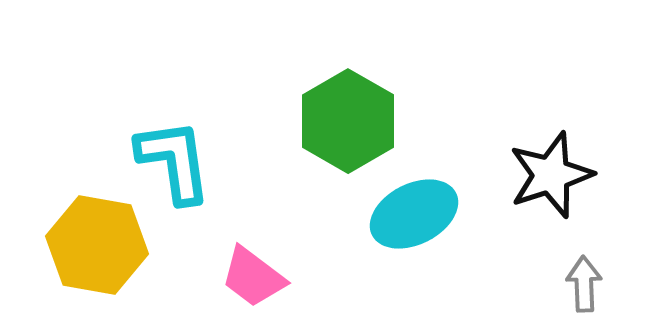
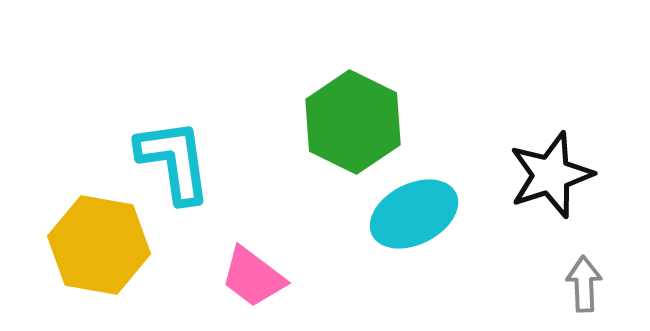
green hexagon: moved 5 px right, 1 px down; rotated 4 degrees counterclockwise
yellow hexagon: moved 2 px right
